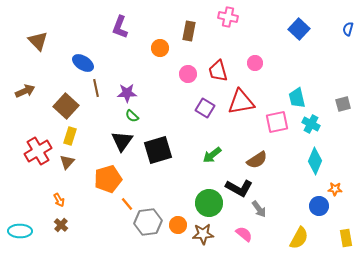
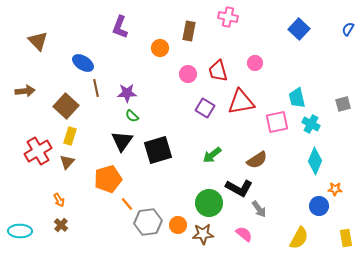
blue semicircle at (348, 29): rotated 16 degrees clockwise
brown arrow at (25, 91): rotated 18 degrees clockwise
